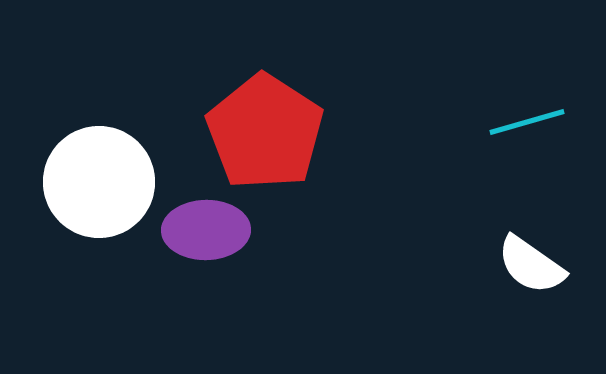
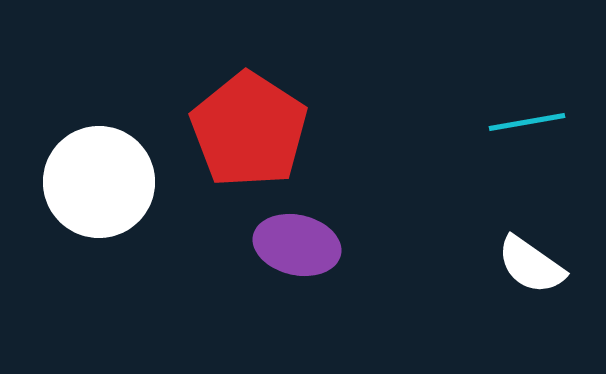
cyan line: rotated 6 degrees clockwise
red pentagon: moved 16 px left, 2 px up
purple ellipse: moved 91 px right, 15 px down; rotated 14 degrees clockwise
